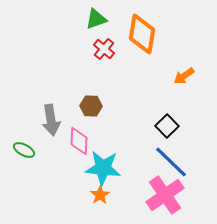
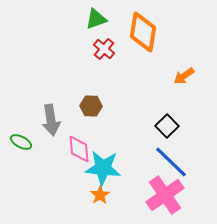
orange diamond: moved 1 px right, 2 px up
pink diamond: moved 8 px down; rotated 8 degrees counterclockwise
green ellipse: moved 3 px left, 8 px up
